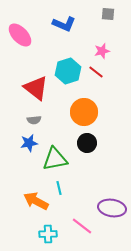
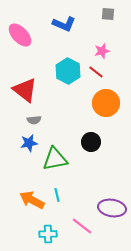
cyan hexagon: rotated 15 degrees counterclockwise
red triangle: moved 11 px left, 2 px down
orange circle: moved 22 px right, 9 px up
black circle: moved 4 px right, 1 px up
cyan line: moved 2 px left, 7 px down
orange arrow: moved 4 px left, 1 px up
